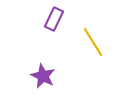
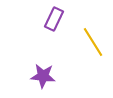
purple star: rotated 20 degrees counterclockwise
